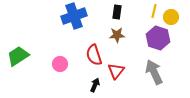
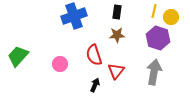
green trapezoid: rotated 15 degrees counterclockwise
gray arrow: rotated 35 degrees clockwise
